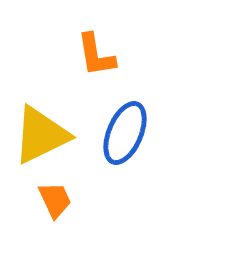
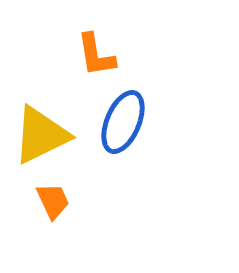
blue ellipse: moved 2 px left, 11 px up
orange trapezoid: moved 2 px left, 1 px down
